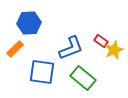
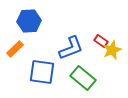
blue hexagon: moved 2 px up
yellow star: moved 2 px left
